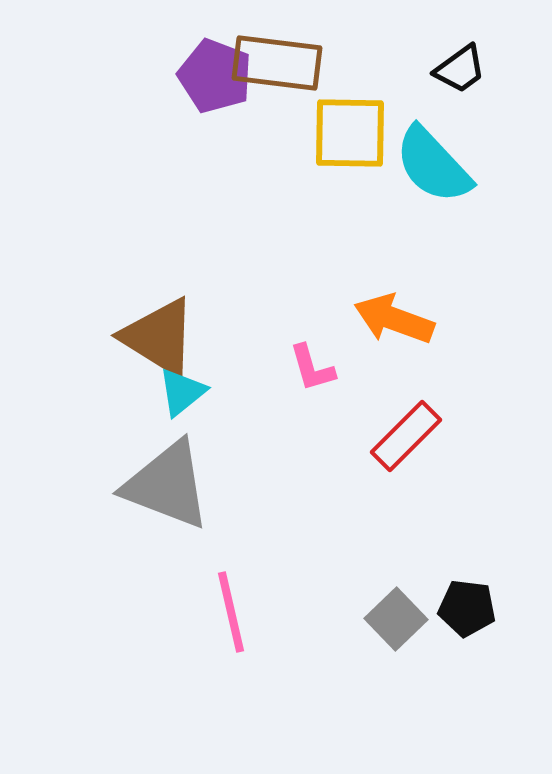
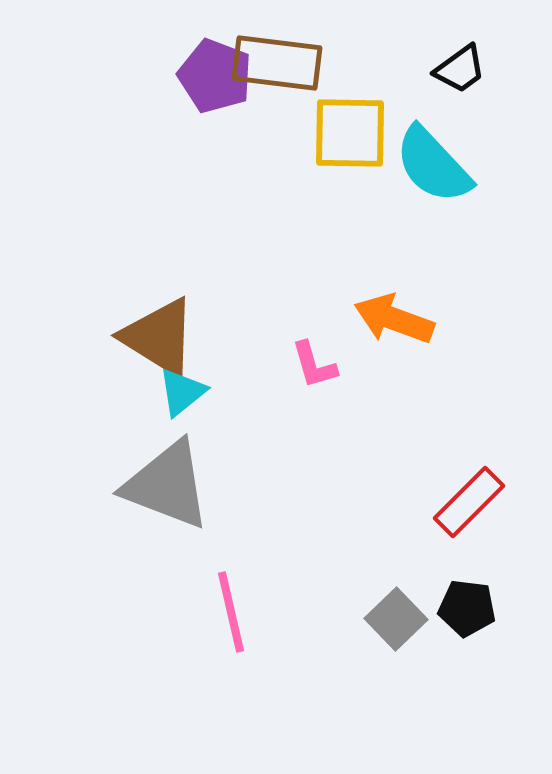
pink L-shape: moved 2 px right, 3 px up
red rectangle: moved 63 px right, 66 px down
